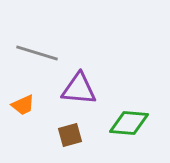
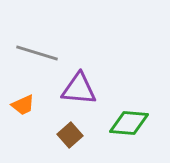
brown square: rotated 25 degrees counterclockwise
